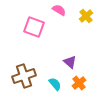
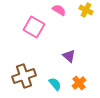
yellow cross: moved 6 px up; rotated 24 degrees counterclockwise
pink square: rotated 10 degrees clockwise
purple triangle: moved 1 px left, 6 px up
